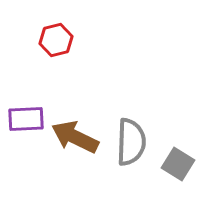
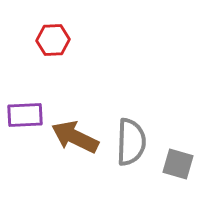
red hexagon: moved 3 px left; rotated 12 degrees clockwise
purple rectangle: moved 1 px left, 4 px up
gray square: rotated 16 degrees counterclockwise
